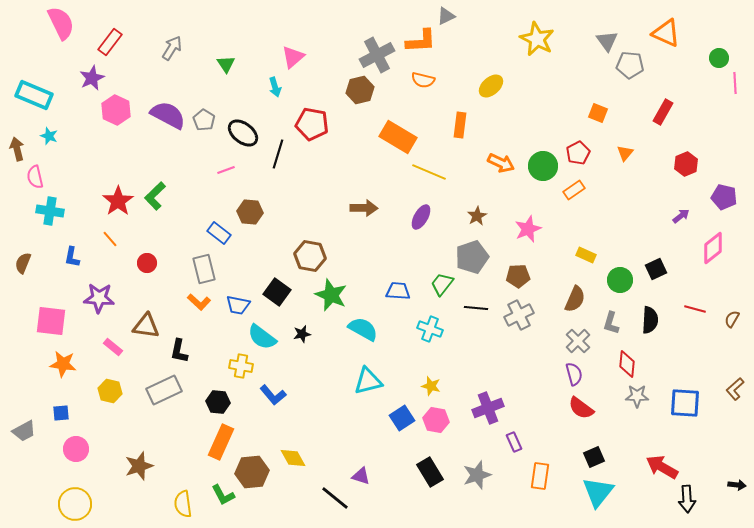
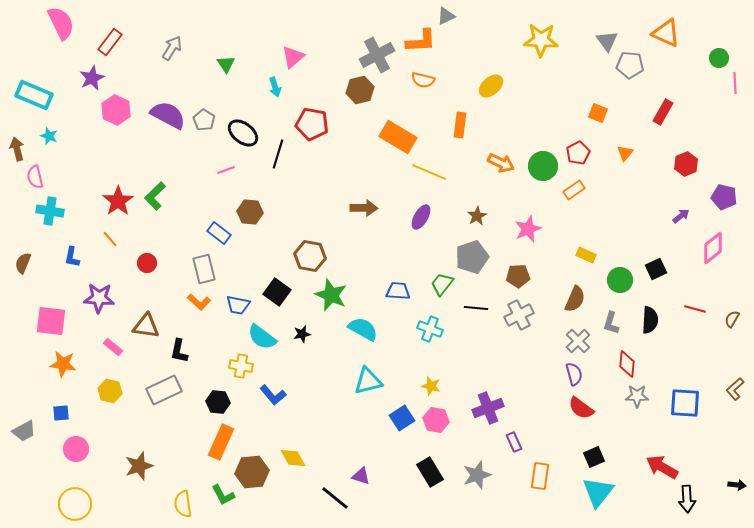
yellow star at (537, 39): moved 4 px right, 1 px down; rotated 24 degrees counterclockwise
